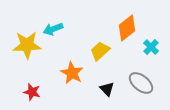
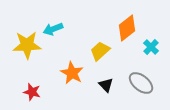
black triangle: moved 1 px left, 4 px up
